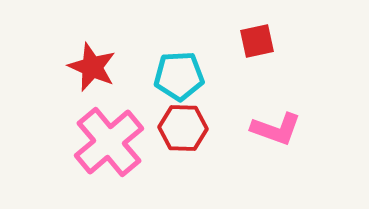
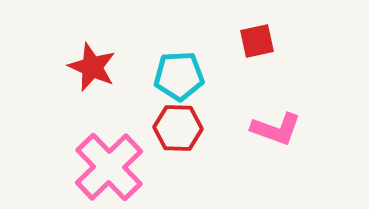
red hexagon: moved 5 px left
pink cross: moved 25 px down; rotated 4 degrees counterclockwise
